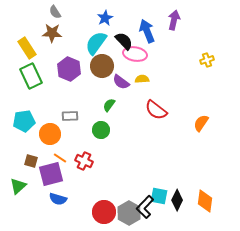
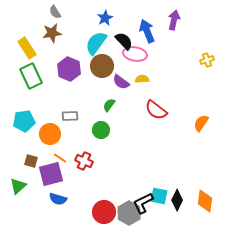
brown star: rotated 12 degrees counterclockwise
black L-shape: moved 2 px left, 4 px up; rotated 20 degrees clockwise
